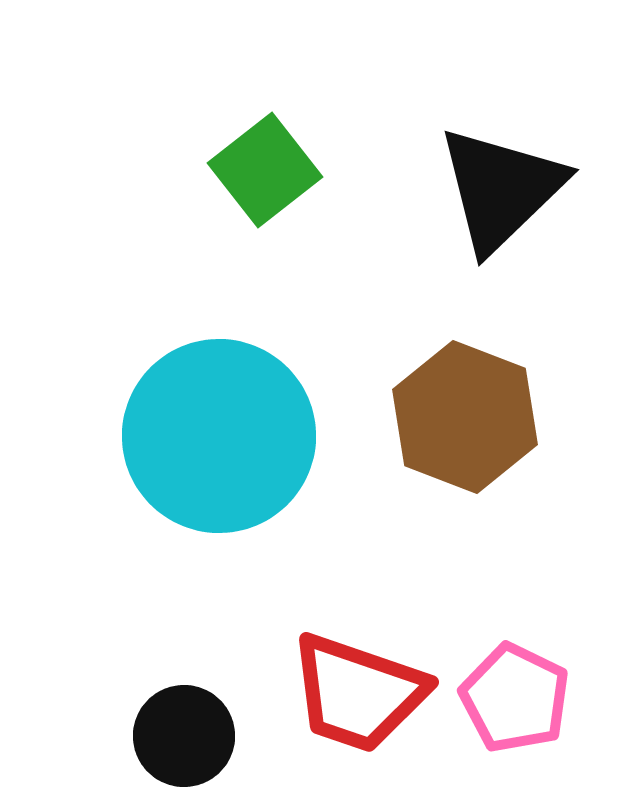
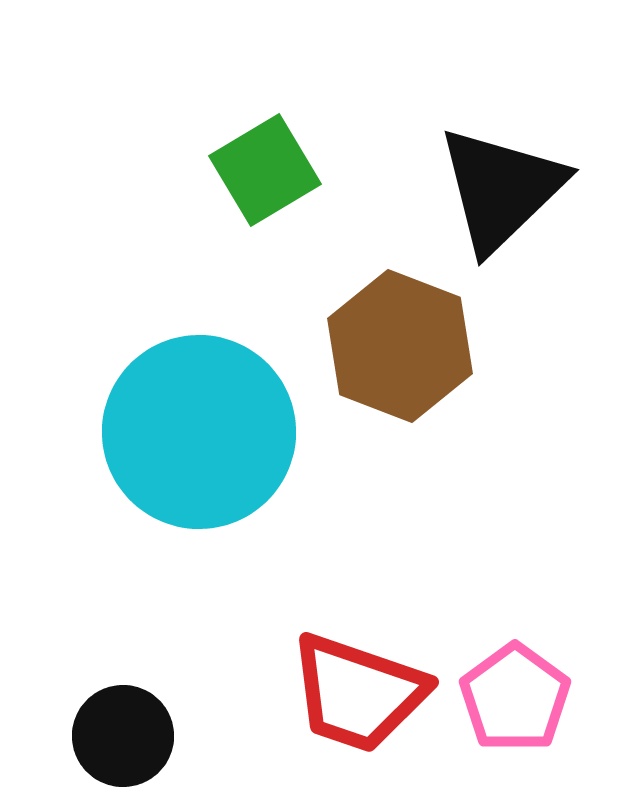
green square: rotated 7 degrees clockwise
brown hexagon: moved 65 px left, 71 px up
cyan circle: moved 20 px left, 4 px up
pink pentagon: rotated 10 degrees clockwise
black circle: moved 61 px left
